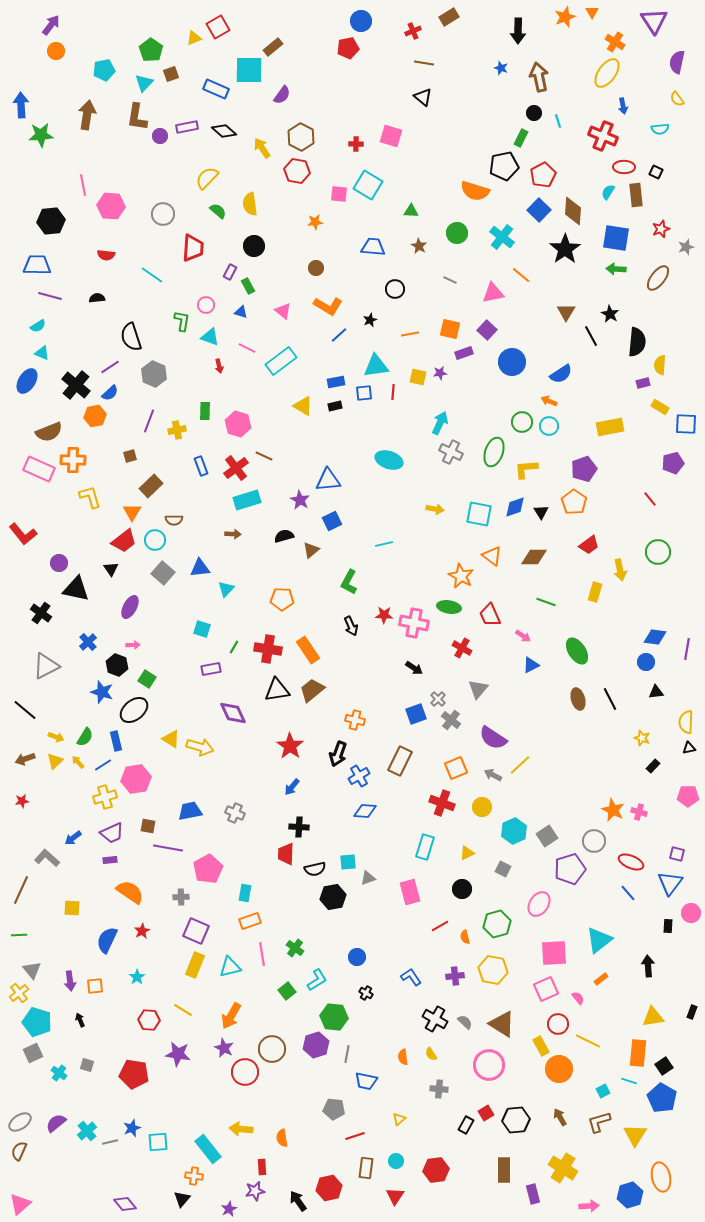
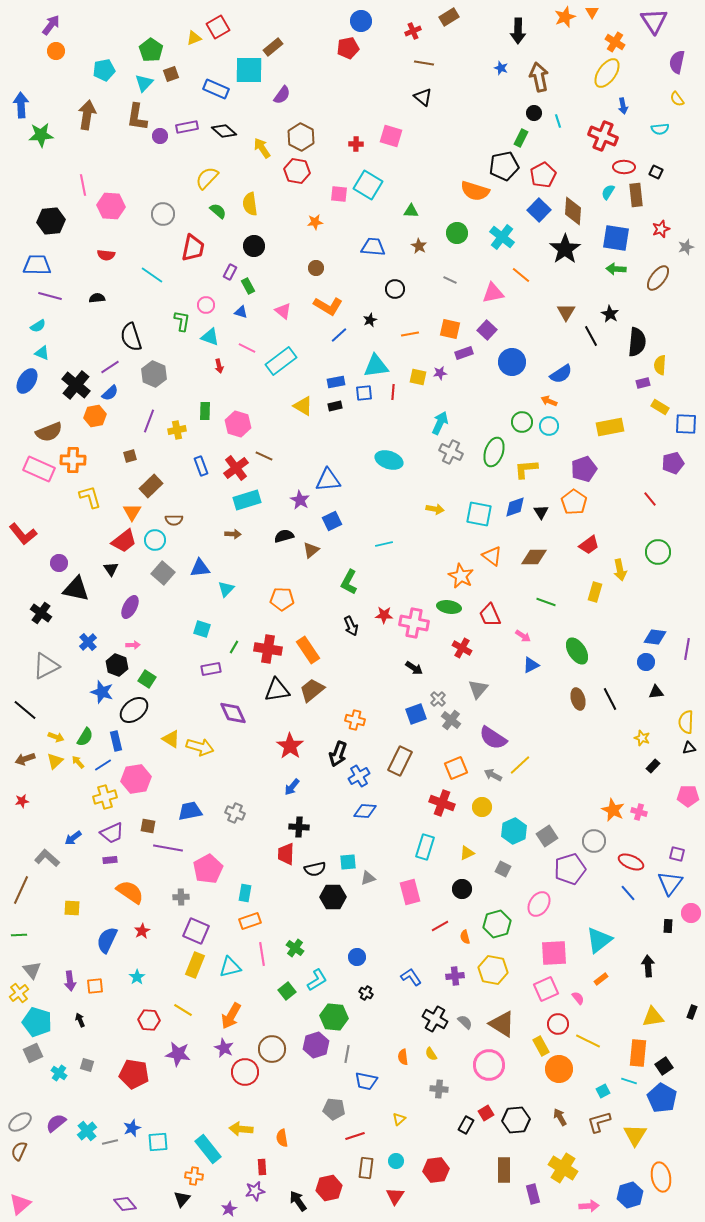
red trapezoid at (193, 248): rotated 8 degrees clockwise
black hexagon at (333, 897): rotated 10 degrees clockwise
